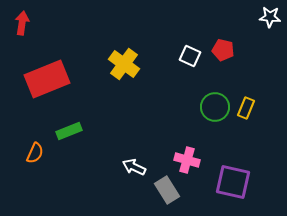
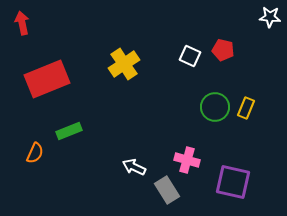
red arrow: rotated 20 degrees counterclockwise
yellow cross: rotated 20 degrees clockwise
